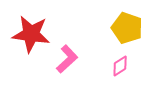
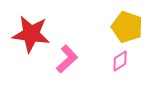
yellow pentagon: moved 1 px up
pink diamond: moved 5 px up
